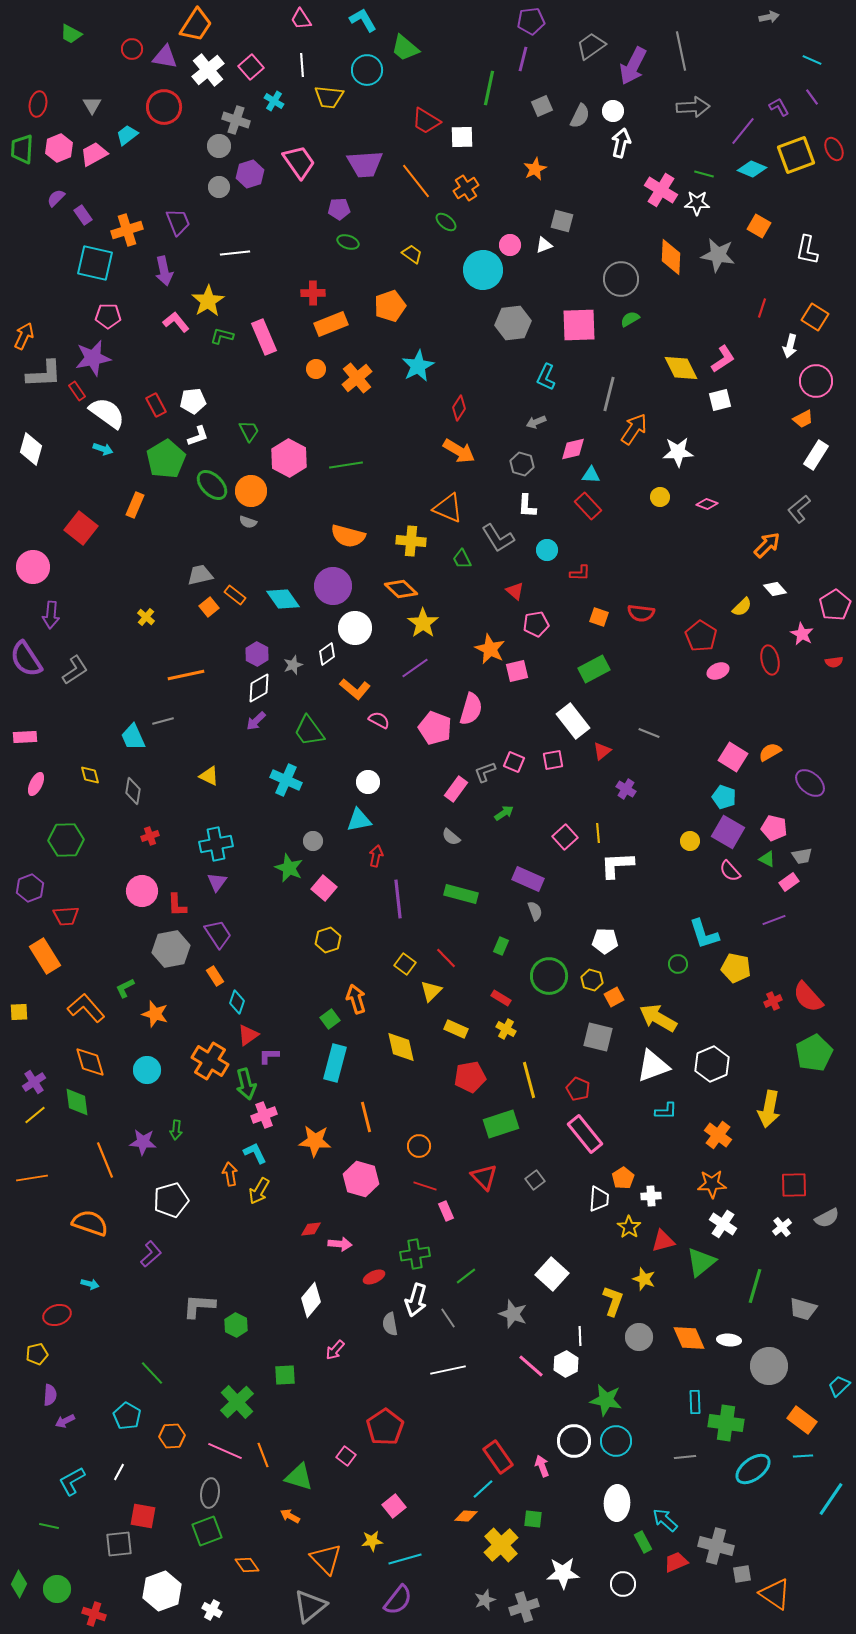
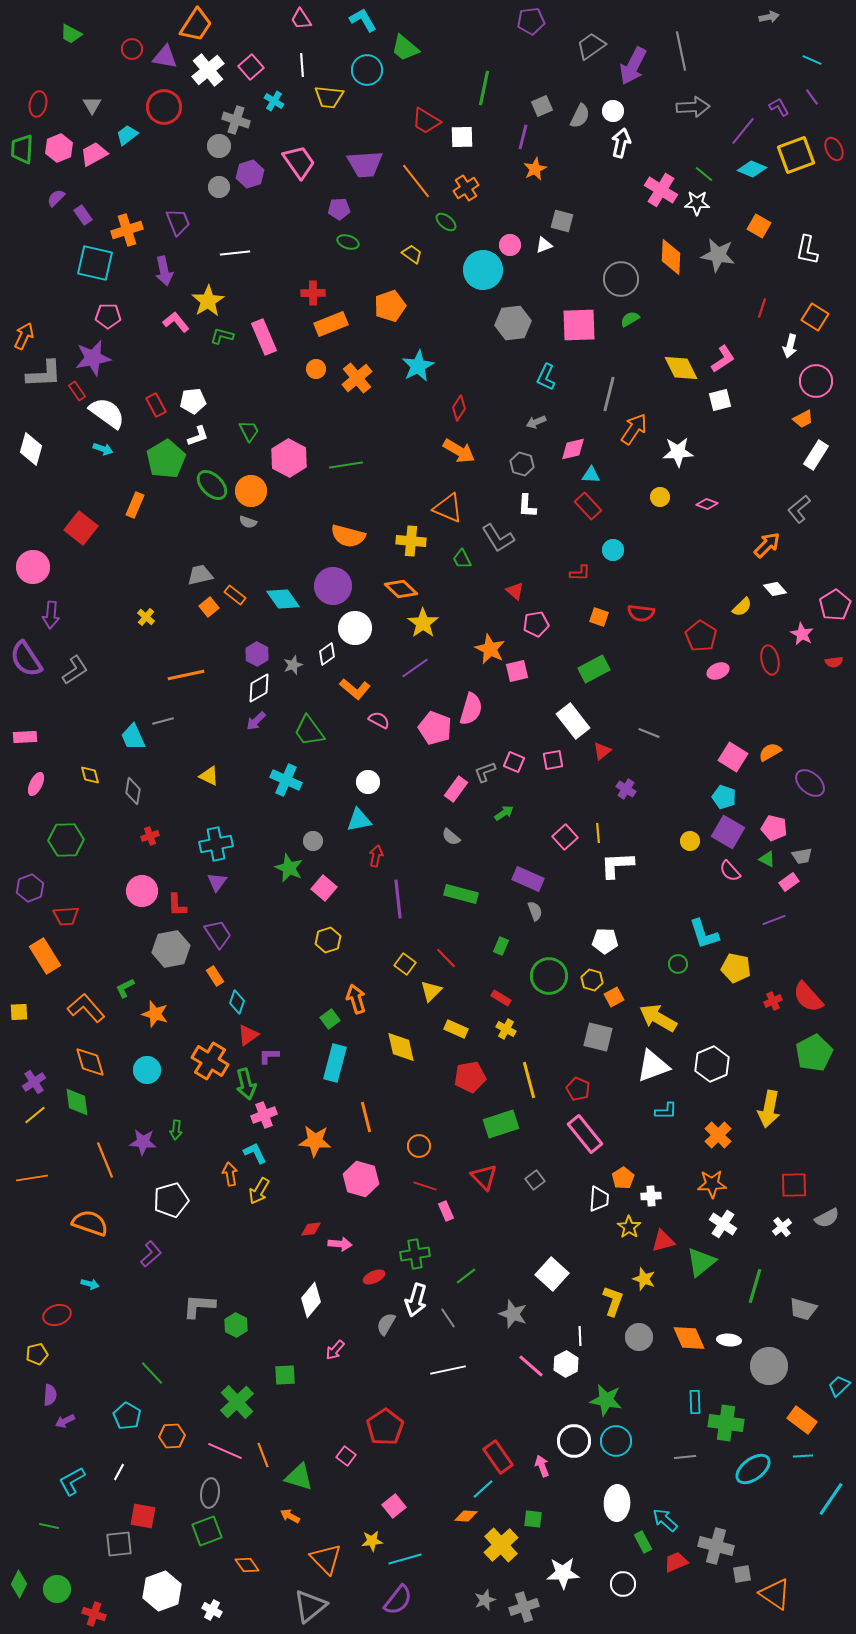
purple line at (523, 59): moved 78 px down
green line at (489, 88): moved 5 px left
green line at (704, 174): rotated 24 degrees clockwise
cyan circle at (547, 550): moved 66 px right
orange cross at (718, 1135): rotated 8 degrees clockwise
gray semicircle at (390, 1324): moved 4 px left; rotated 40 degrees clockwise
